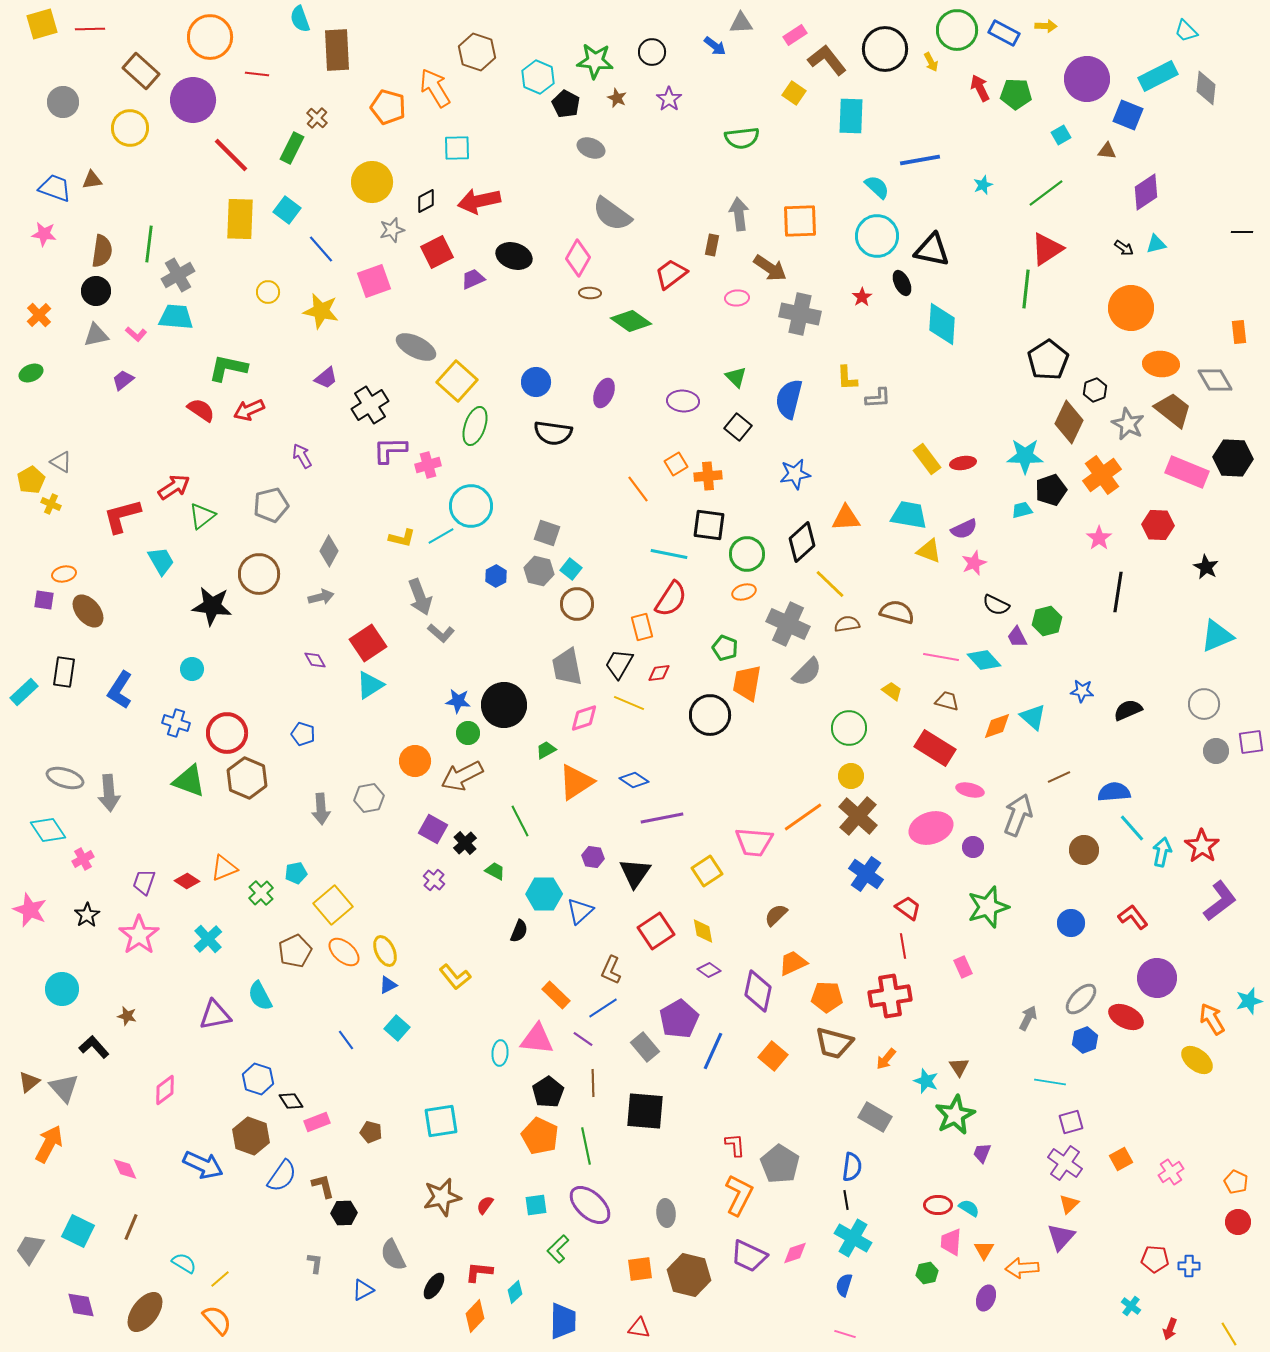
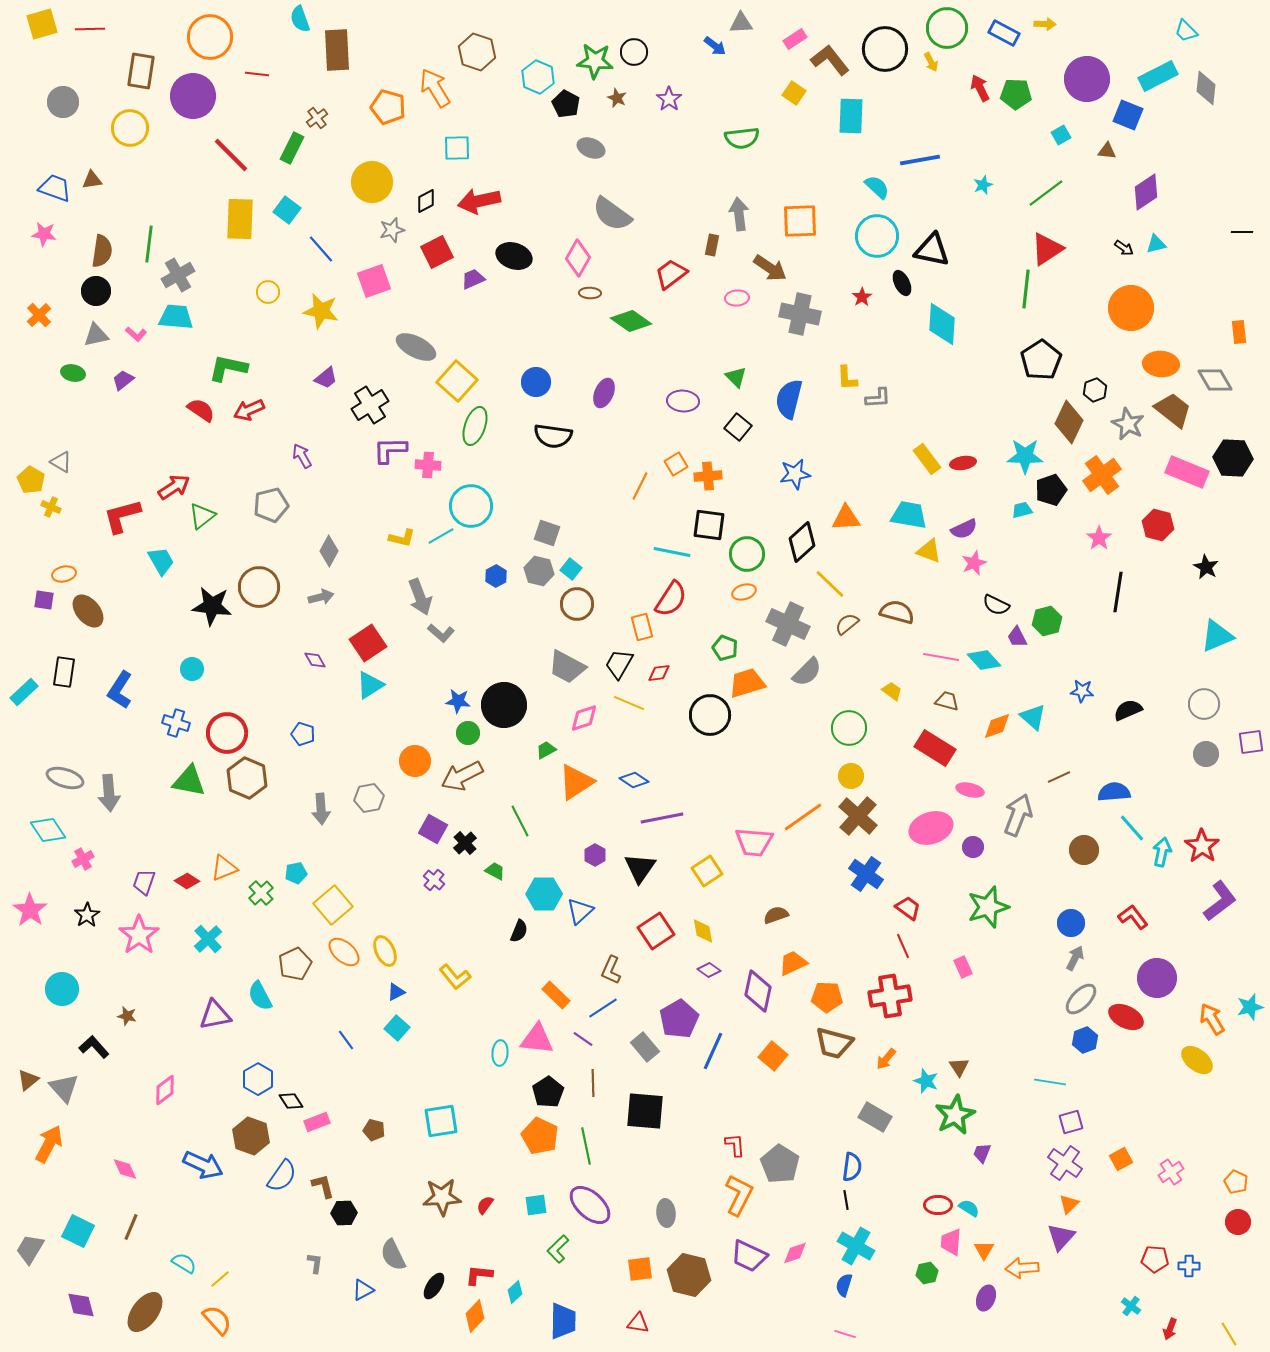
yellow arrow at (1046, 26): moved 1 px left, 2 px up
green circle at (957, 30): moved 10 px left, 2 px up
pink rectangle at (795, 35): moved 4 px down
black circle at (652, 52): moved 18 px left
brown L-shape at (827, 60): moved 3 px right
brown rectangle at (141, 71): rotated 57 degrees clockwise
purple circle at (193, 100): moved 4 px up
brown cross at (317, 118): rotated 10 degrees clockwise
black pentagon at (1048, 360): moved 7 px left
green ellipse at (31, 373): moved 42 px right; rotated 35 degrees clockwise
black semicircle at (553, 433): moved 3 px down
pink cross at (428, 465): rotated 20 degrees clockwise
yellow pentagon at (31, 480): rotated 12 degrees counterclockwise
orange line at (638, 489): moved 2 px right, 3 px up; rotated 64 degrees clockwise
yellow cross at (51, 504): moved 3 px down
red hexagon at (1158, 525): rotated 12 degrees clockwise
cyan line at (669, 554): moved 3 px right, 2 px up
brown circle at (259, 574): moved 13 px down
brown semicircle at (847, 624): rotated 30 degrees counterclockwise
gray trapezoid at (567, 667): rotated 51 degrees counterclockwise
orange trapezoid at (747, 683): rotated 63 degrees clockwise
gray circle at (1216, 751): moved 10 px left, 3 px down
green triangle at (189, 781): rotated 9 degrees counterclockwise
purple hexagon at (593, 857): moved 2 px right, 2 px up; rotated 20 degrees clockwise
black triangle at (635, 873): moved 5 px right, 5 px up
pink star at (30, 910): rotated 12 degrees clockwise
brown semicircle at (776, 915): rotated 25 degrees clockwise
red line at (903, 946): rotated 15 degrees counterclockwise
brown pentagon at (295, 951): moved 13 px down
blue triangle at (388, 985): moved 8 px right, 7 px down
cyan star at (1249, 1001): moved 1 px right, 6 px down
gray arrow at (1028, 1018): moved 47 px right, 60 px up
blue hexagon at (258, 1079): rotated 12 degrees clockwise
brown triangle at (29, 1082): moved 1 px left, 2 px up
brown pentagon at (371, 1132): moved 3 px right, 2 px up
brown star at (442, 1197): rotated 9 degrees clockwise
cyan cross at (853, 1238): moved 3 px right, 8 px down
red L-shape at (479, 1272): moved 3 px down
red triangle at (639, 1328): moved 1 px left, 5 px up
